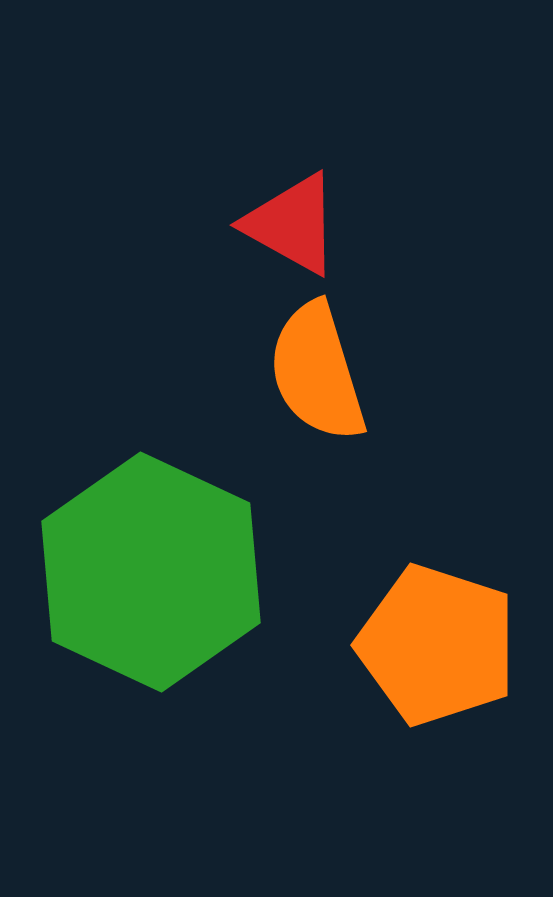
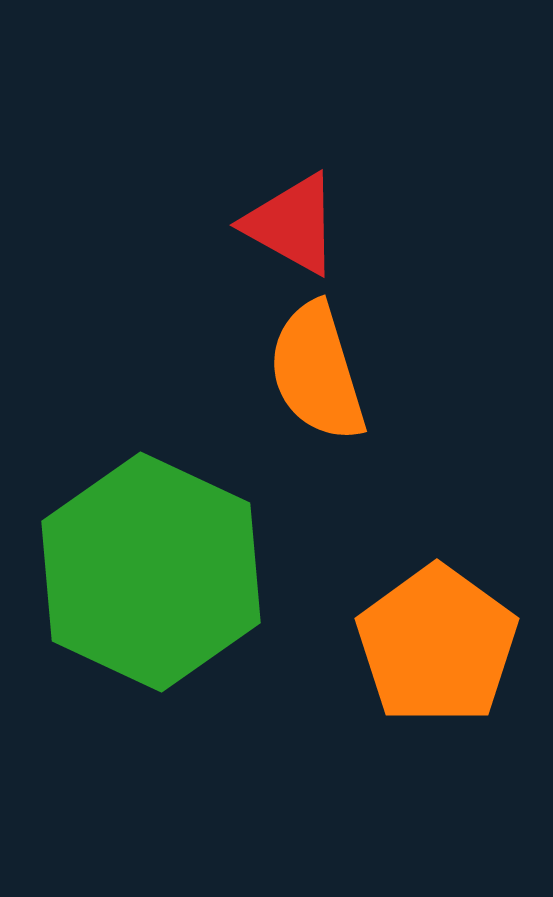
orange pentagon: rotated 18 degrees clockwise
